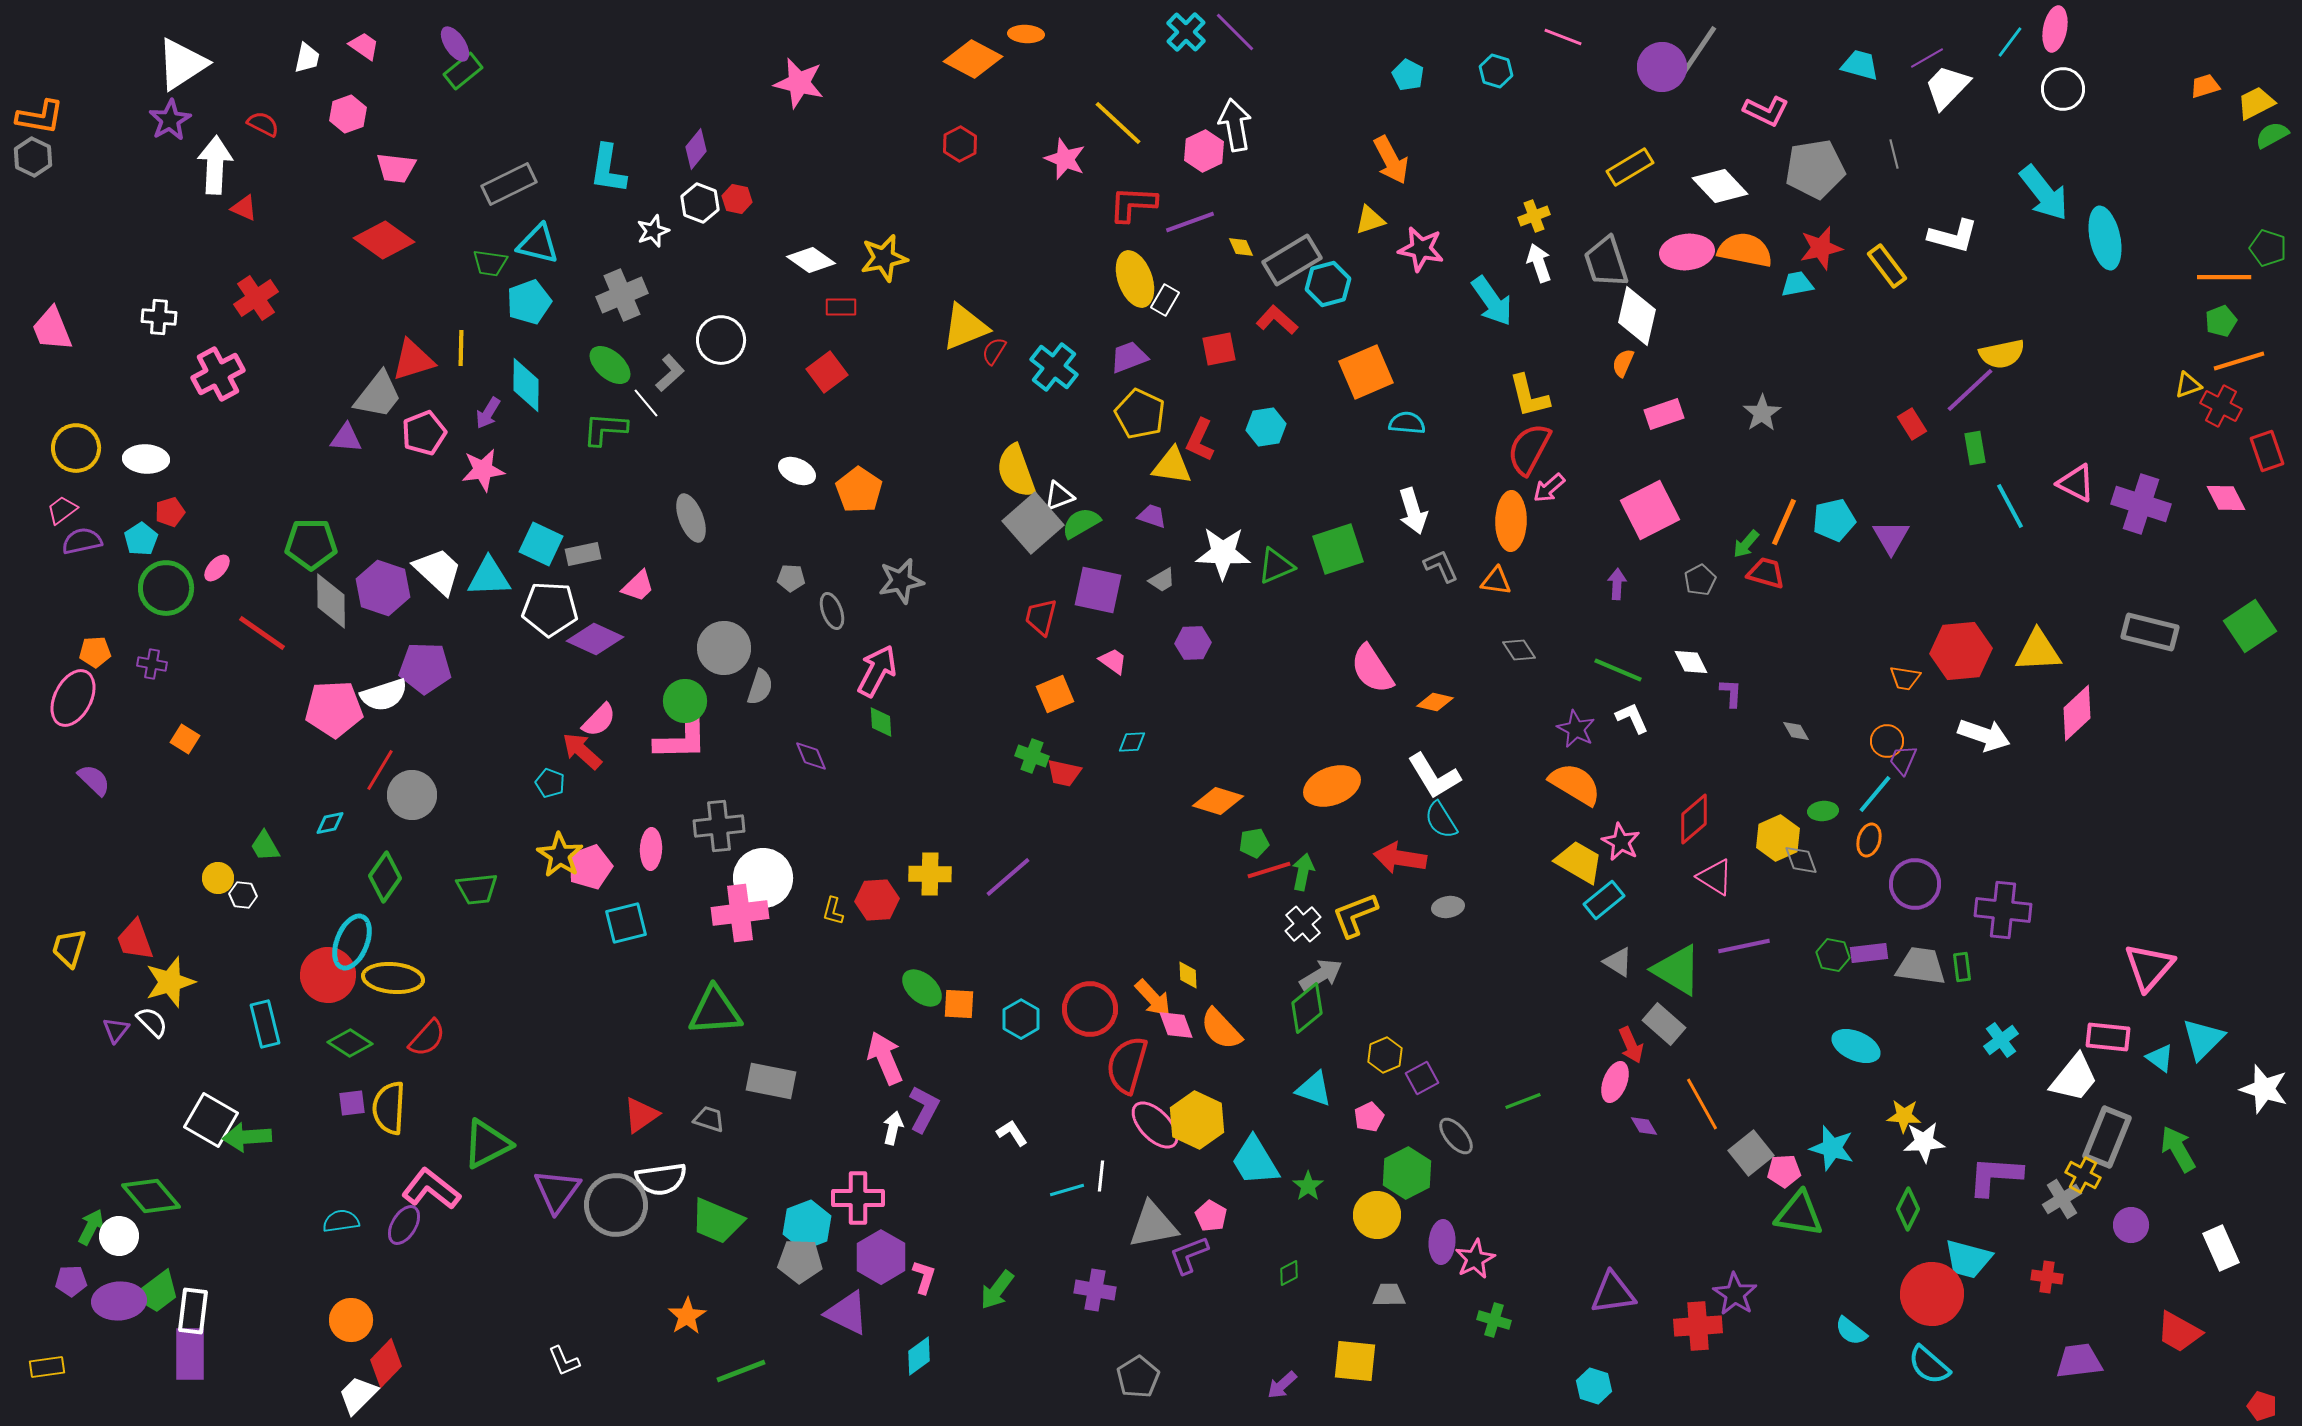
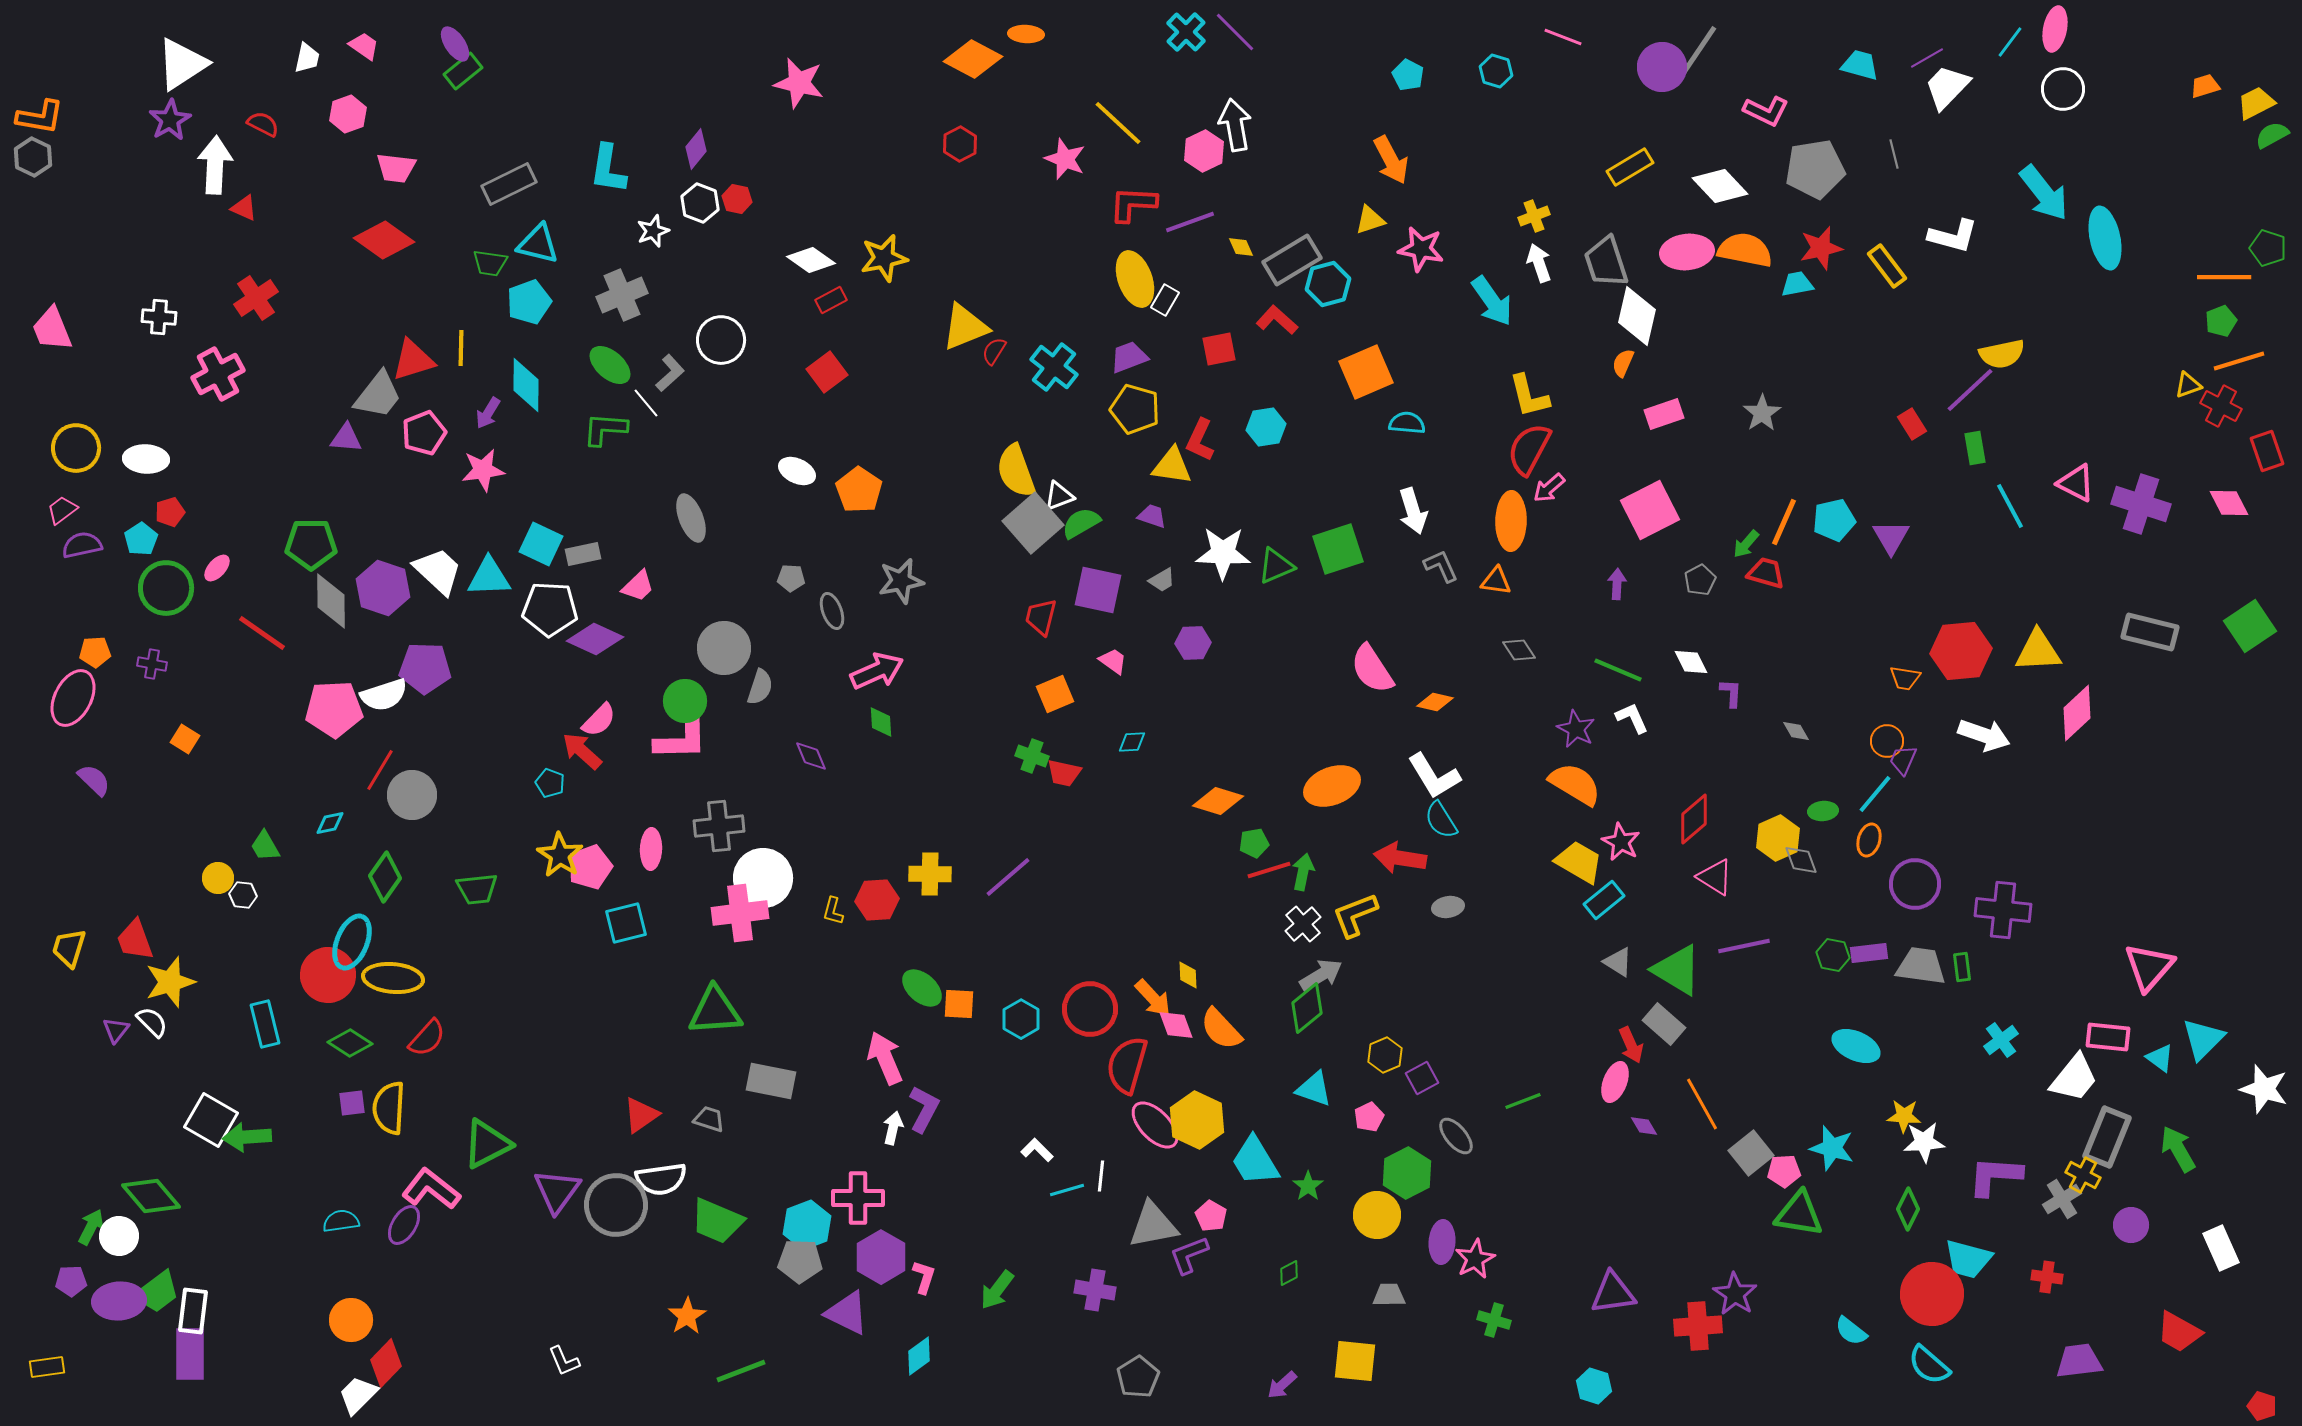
red rectangle at (841, 307): moved 10 px left, 7 px up; rotated 28 degrees counterclockwise
yellow pentagon at (1140, 414): moved 5 px left, 5 px up; rotated 9 degrees counterclockwise
pink diamond at (2226, 498): moved 3 px right, 5 px down
purple semicircle at (82, 541): moved 4 px down
pink arrow at (877, 671): rotated 38 degrees clockwise
white L-shape at (1012, 1133): moved 25 px right, 17 px down; rotated 12 degrees counterclockwise
